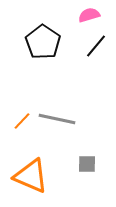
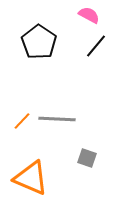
pink semicircle: rotated 45 degrees clockwise
black pentagon: moved 4 px left
gray line: rotated 9 degrees counterclockwise
gray square: moved 6 px up; rotated 18 degrees clockwise
orange triangle: moved 2 px down
